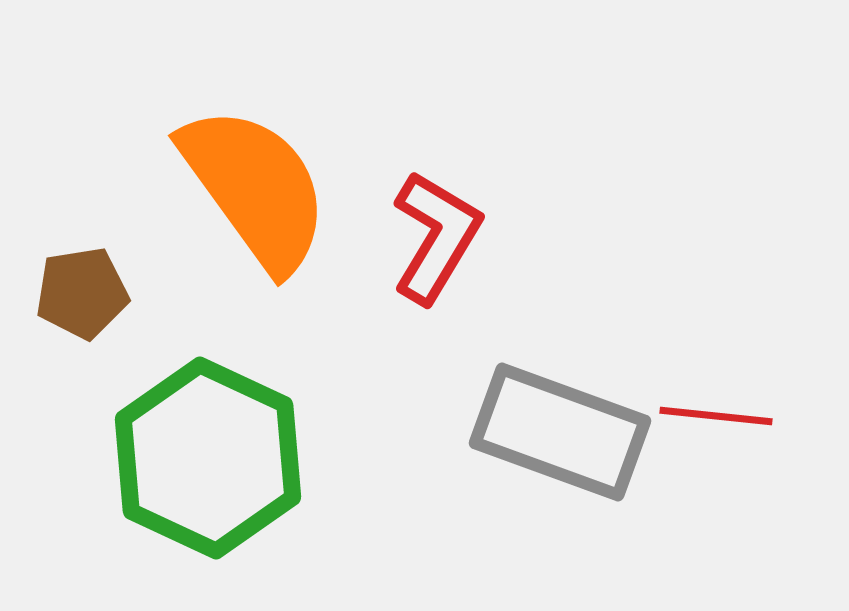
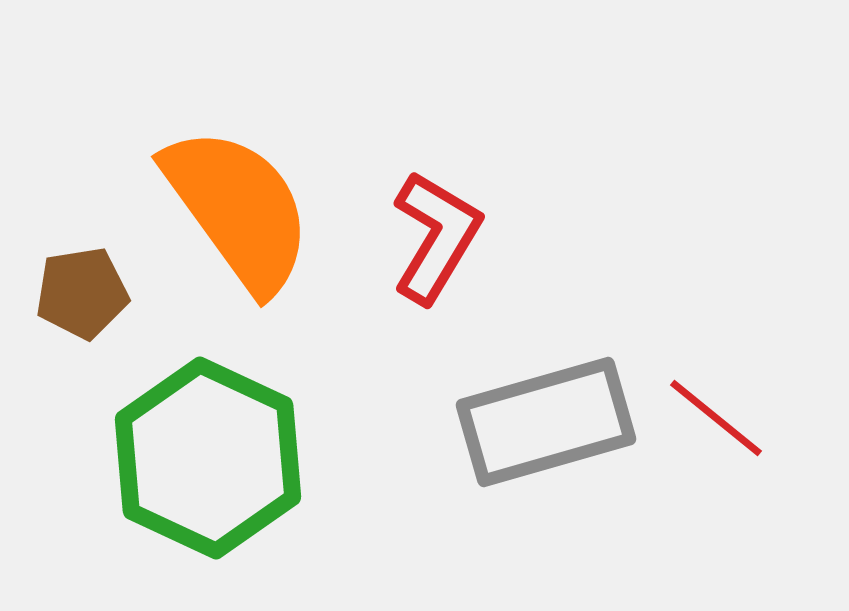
orange semicircle: moved 17 px left, 21 px down
red line: moved 2 px down; rotated 33 degrees clockwise
gray rectangle: moved 14 px left, 10 px up; rotated 36 degrees counterclockwise
